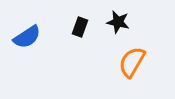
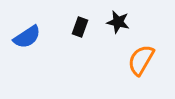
orange semicircle: moved 9 px right, 2 px up
